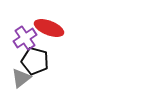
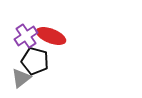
red ellipse: moved 2 px right, 8 px down
purple cross: moved 1 px right, 2 px up
